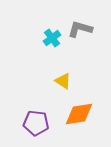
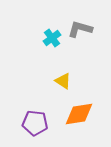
purple pentagon: moved 1 px left
